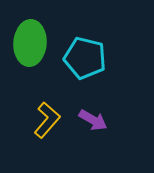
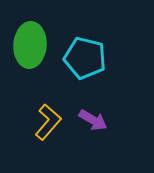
green ellipse: moved 2 px down
yellow L-shape: moved 1 px right, 2 px down
